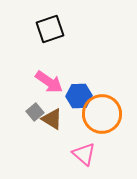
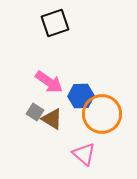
black square: moved 5 px right, 6 px up
blue hexagon: moved 2 px right
gray square: rotated 18 degrees counterclockwise
